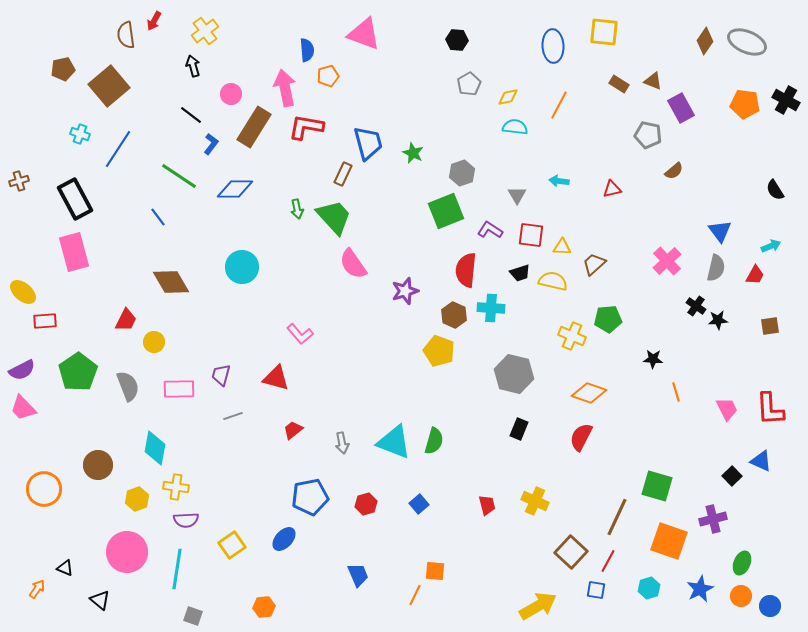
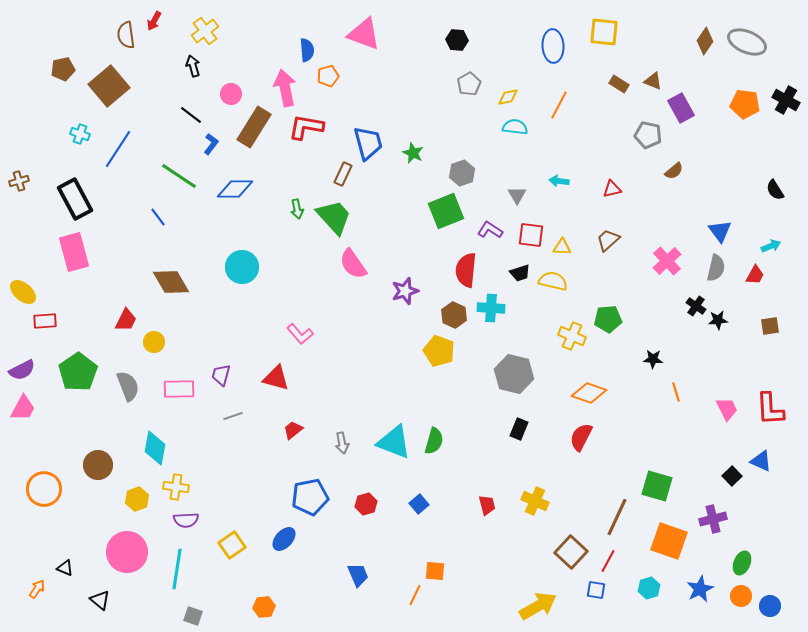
brown trapezoid at (594, 264): moved 14 px right, 24 px up
pink trapezoid at (23, 408): rotated 108 degrees counterclockwise
